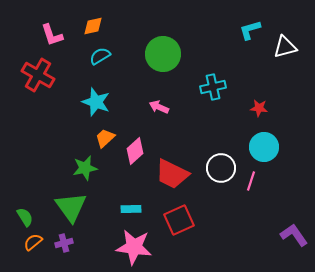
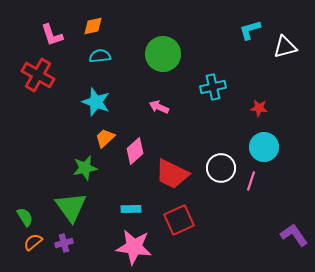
cyan semicircle: rotated 25 degrees clockwise
